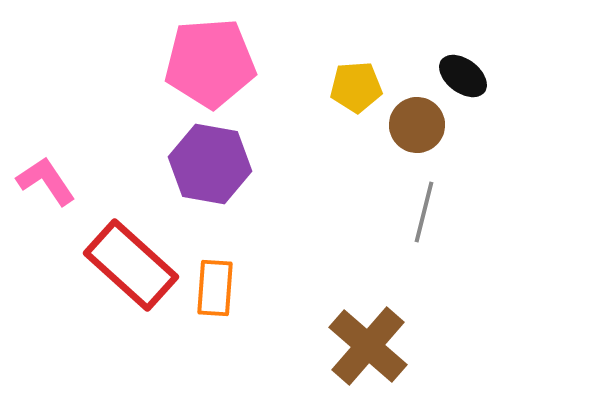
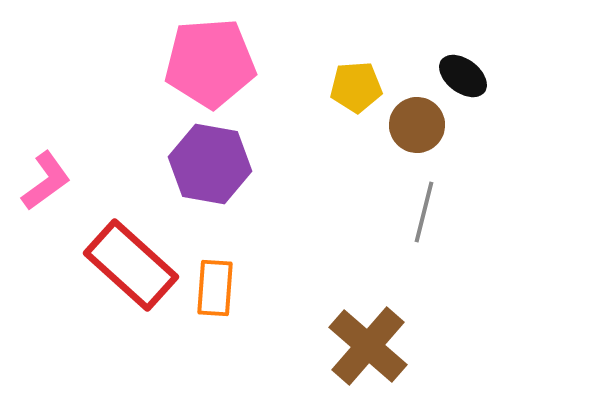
pink L-shape: rotated 88 degrees clockwise
